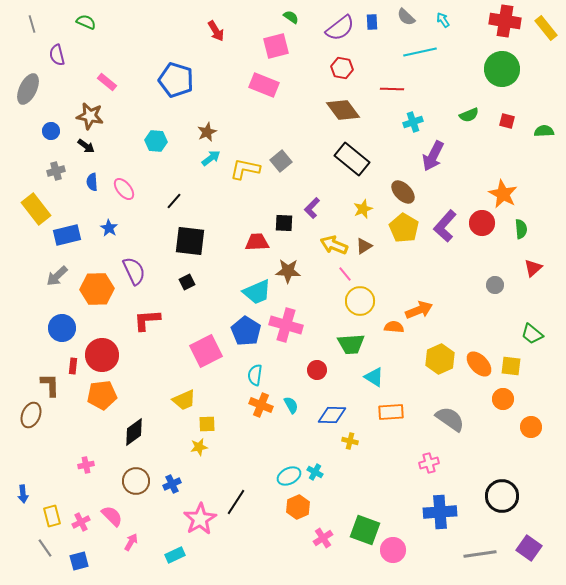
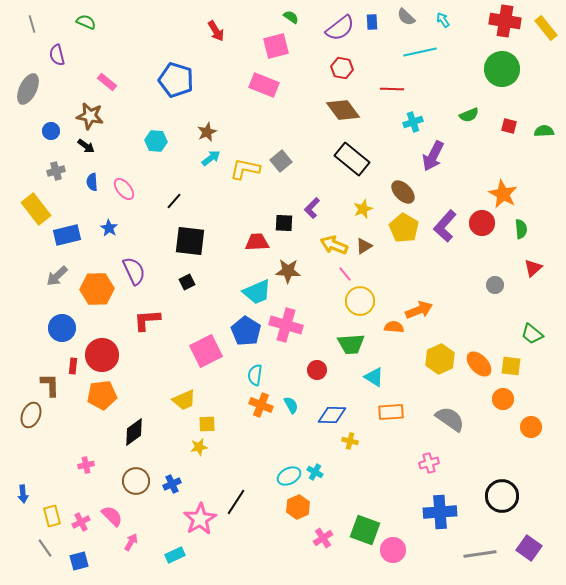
red square at (507, 121): moved 2 px right, 5 px down
